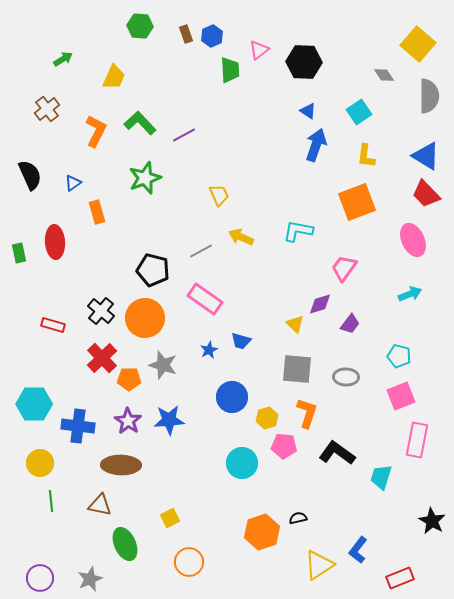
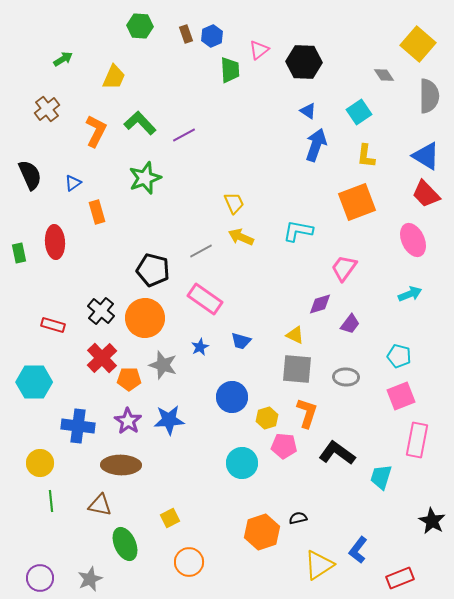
yellow trapezoid at (219, 195): moved 15 px right, 8 px down
yellow triangle at (295, 324): moved 11 px down; rotated 18 degrees counterclockwise
blue star at (209, 350): moved 9 px left, 3 px up
cyan hexagon at (34, 404): moved 22 px up
